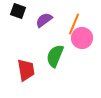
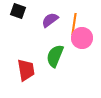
purple semicircle: moved 6 px right
orange line: rotated 15 degrees counterclockwise
